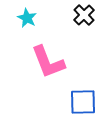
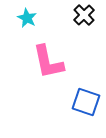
pink L-shape: rotated 9 degrees clockwise
blue square: moved 3 px right; rotated 20 degrees clockwise
